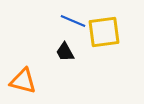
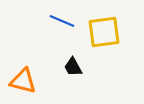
blue line: moved 11 px left
black trapezoid: moved 8 px right, 15 px down
